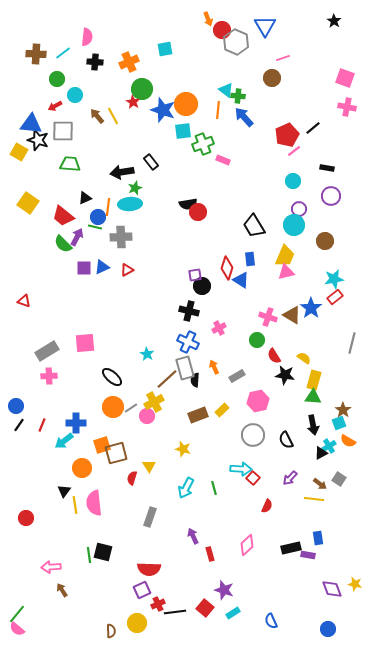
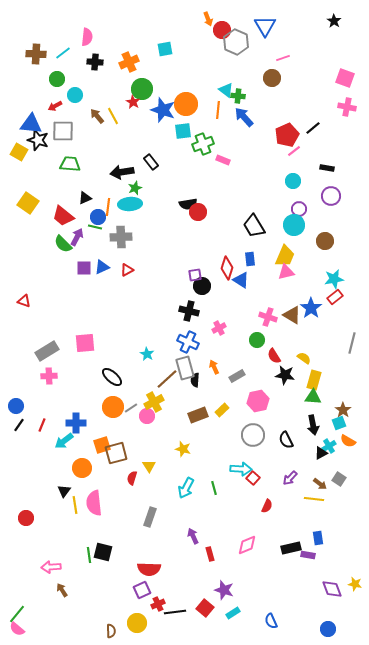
pink diamond at (247, 545): rotated 20 degrees clockwise
